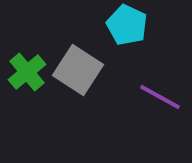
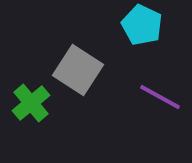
cyan pentagon: moved 15 px right
green cross: moved 4 px right, 31 px down
